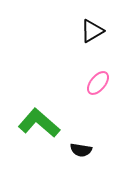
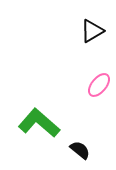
pink ellipse: moved 1 px right, 2 px down
black semicircle: moved 1 px left; rotated 150 degrees counterclockwise
